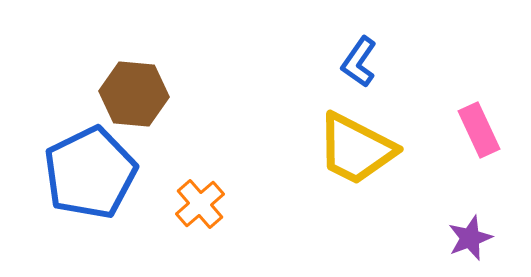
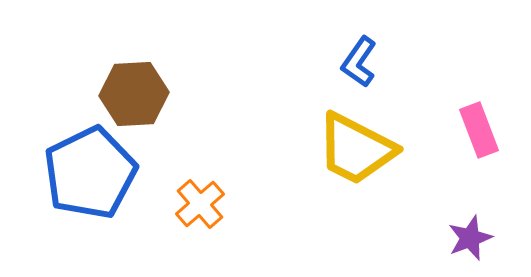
brown hexagon: rotated 8 degrees counterclockwise
pink rectangle: rotated 4 degrees clockwise
